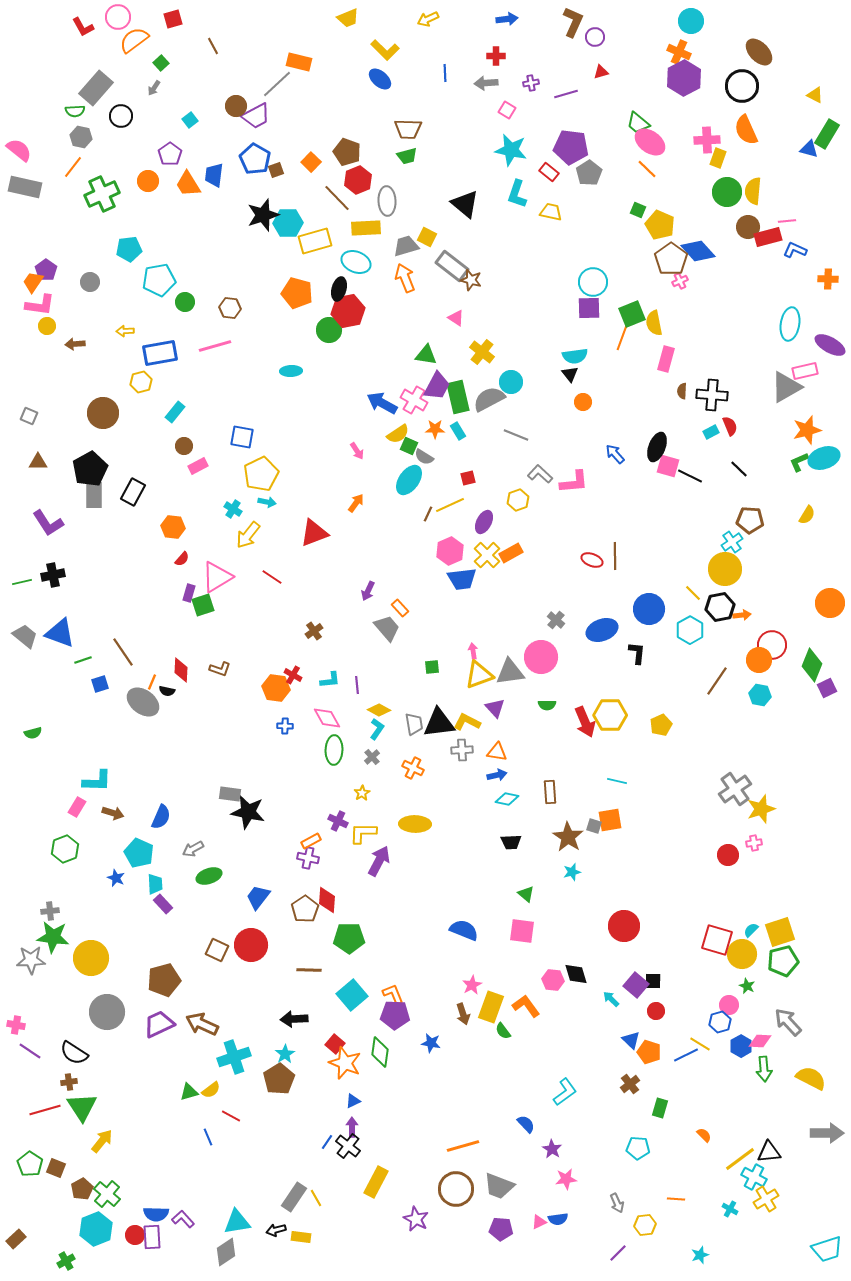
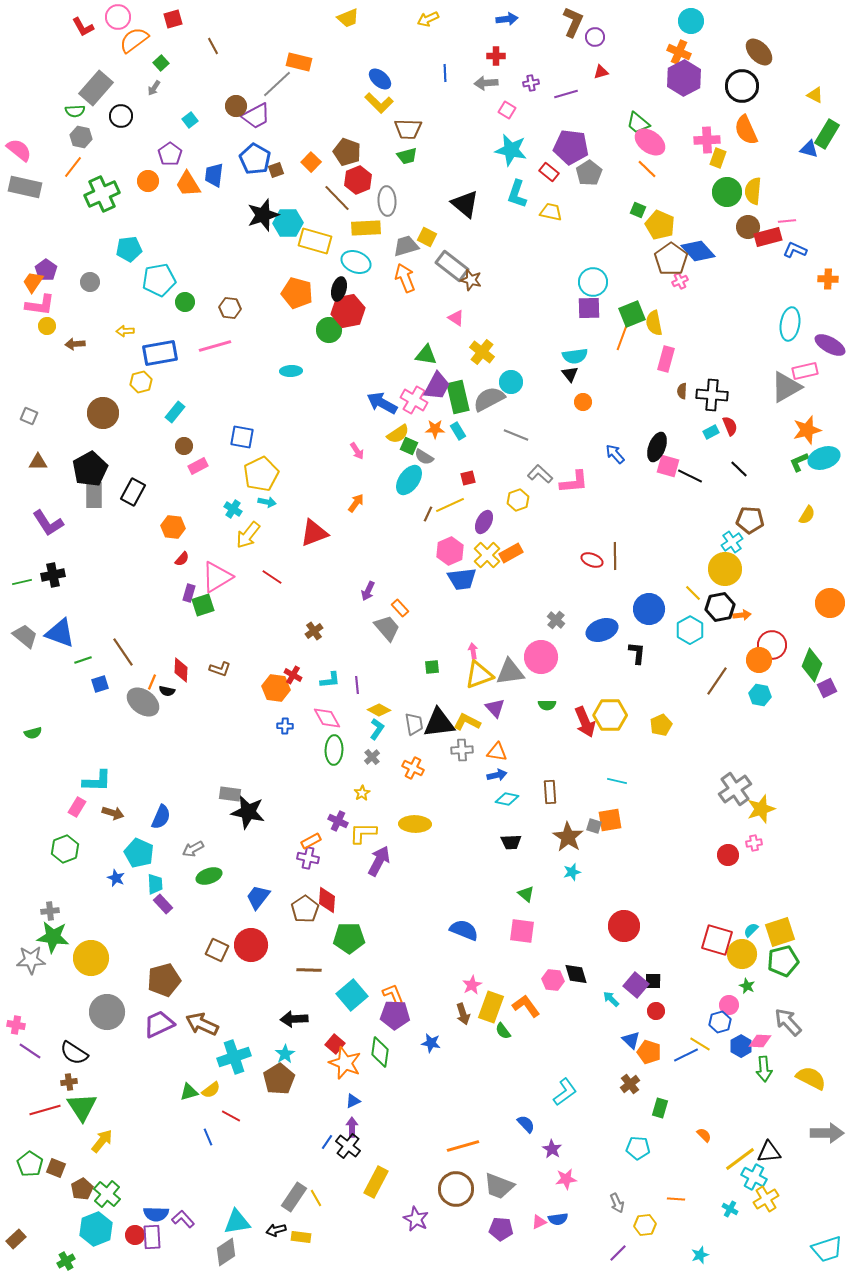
yellow L-shape at (385, 50): moved 6 px left, 53 px down
yellow rectangle at (315, 241): rotated 32 degrees clockwise
